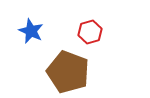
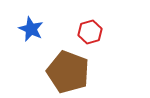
blue star: moved 2 px up
